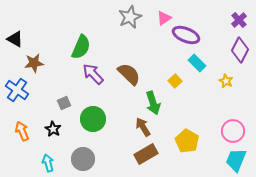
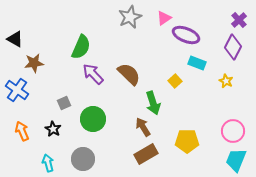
purple diamond: moved 7 px left, 3 px up
cyan rectangle: rotated 24 degrees counterclockwise
yellow pentagon: rotated 30 degrees counterclockwise
